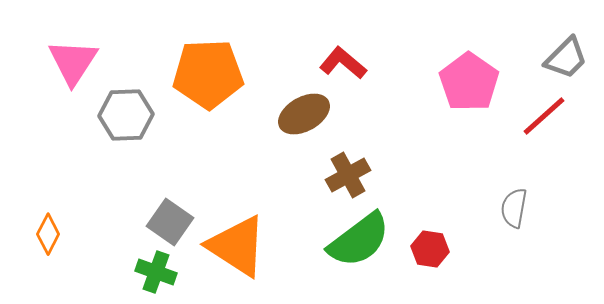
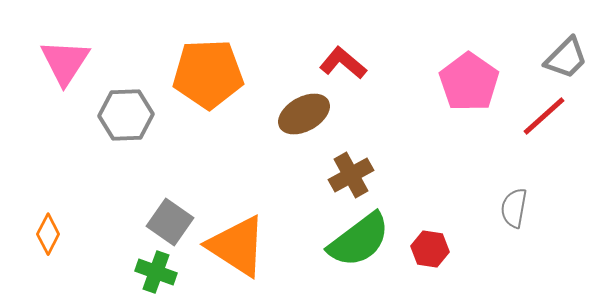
pink triangle: moved 8 px left
brown cross: moved 3 px right
